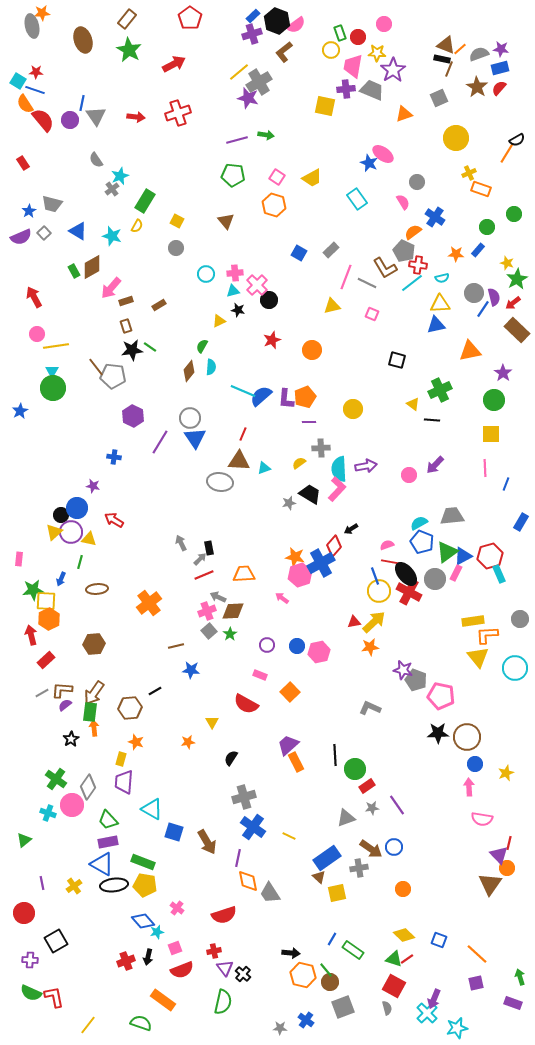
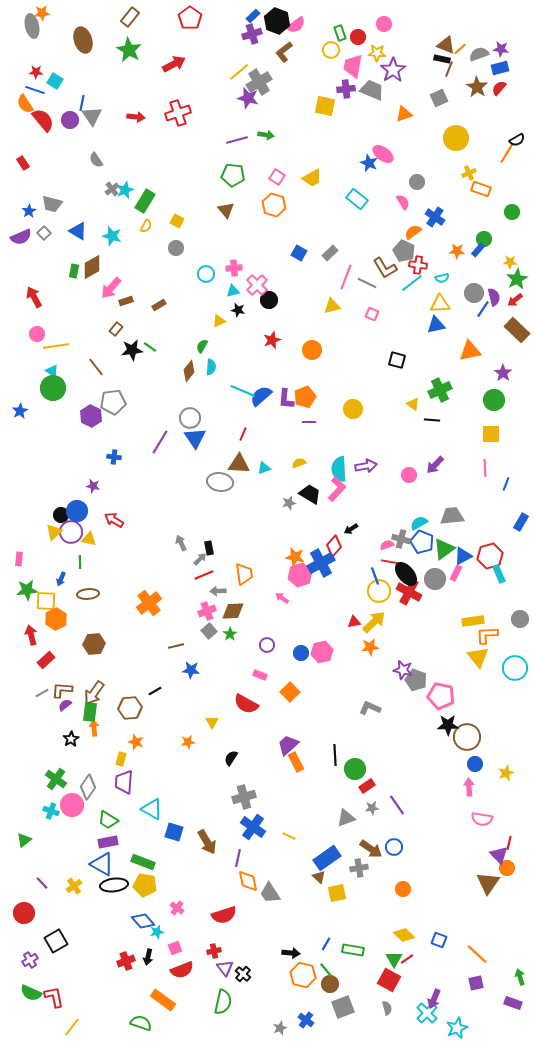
brown rectangle at (127, 19): moved 3 px right, 2 px up
cyan square at (18, 81): moved 37 px right
gray triangle at (96, 116): moved 4 px left
cyan star at (120, 176): moved 5 px right, 14 px down
cyan rectangle at (357, 199): rotated 15 degrees counterclockwise
green circle at (514, 214): moved 2 px left, 2 px up
brown triangle at (226, 221): moved 11 px up
yellow semicircle at (137, 226): moved 9 px right
green circle at (487, 227): moved 3 px left, 12 px down
gray rectangle at (331, 250): moved 1 px left, 3 px down
orange star at (456, 254): moved 1 px right, 3 px up
yellow star at (507, 263): moved 3 px right, 1 px up; rotated 16 degrees counterclockwise
green rectangle at (74, 271): rotated 40 degrees clockwise
pink cross at (235, 273): moved 1 px left, 5 px up
red arrow at (513, 303): moved 2 px right, 3 px up
brown rectangle at (126, 326): moved 10 px left, 3 px down; rotated 56 degrees clockwise
cyan triangle at (52, 371): rotated 24 degrees counterclockwise
gray pentagon at (113, 376): moved 26 px down; rotated 15 degrees counterclockwise
purple hexagon at (133, 416): moved 42 px left
gray cross at (321, 448): moved 80 px right, 91 px down; rotated 18 degrees clockwise
brown triangle at (239, 461): moved 3 px down
yellow semicircle at (299, 463): rotated 16 degrees clockwise
blue circle at (77, 508): moved 3 px down
green triangle at (447, 552): moved 3 px left, 3 px up
green line at (80, 562): rotated 16 degrees counterclockwise
orange trapezoid at (244, 574): rotated 85 degrees clockwise
brown ellipse at (97, 589): moved 9 px left, 5 px down
green star at (33, 590): moved 6 px left
gray arrow at (218, 597): moved 6 px up; rotated 28 degrees counterclockwise
orange hexagon at (49, 619): moved 7 px right
blue circle at (297, 646): moved 4 px right, 7 px down
pink hexagon at (319, 652): moved 3 px right
black star at (438, 733): moved 10 px right, 8 px up
cyan cross at (48, 813): moved 3 px right, 2 px up
green trapezoid at (108, 820): rotated 15 degrees counterclockwise
purple line at (42, 883): rotated 32 degrees counterclockwise
brown triangle at (490, 884): moved 2 px left, 1 px up
blue line at (332, 939): moved 6 px left, 5 px down
green rectangle at (353, 950): rotated 25 degrees counterclockwise
green triangle at (394, 959): rotated 42 degrees clockwise
purple cross at (30, 960): rotated 35 degrees counterclockwise
brown circle at (330, 982): moved 2 px down
red square at (394, 986): moved 5 px left, 6 px up
yellow line at (88, 1025): moved 16 px left, 2 px down
gray star at (280, 1028): rotated 24 degrees counterclockwise
cyan star at (457, 1028): rotated 10 degrees counterclockwise
